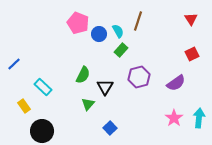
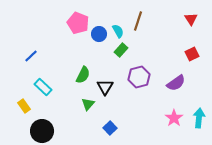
blue line: moved 17 px right, 8 px up
